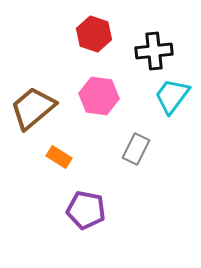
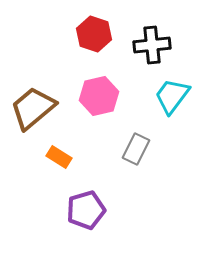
black cross: moved 2 px left, 6 px up
pink hexagon: rotated 21 degrees counterclockwise
purple pentagon: rotated 27 degrees counterclockwise
